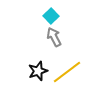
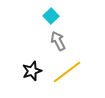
gray arrow: moved 4 px right, 4 px down
black star: moved 6 px left
